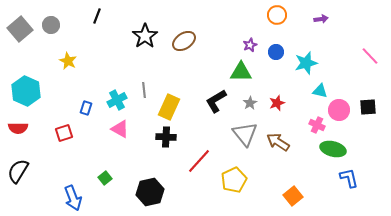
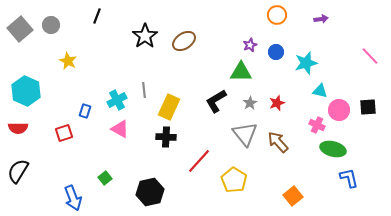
blue rectangle: moved 1 px left, 3 px down
brown arrow: rotated 15 degrees clockwise
yellow pentagon: rotated 15 degrees counterclockwise
